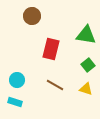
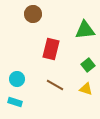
brown circle: moved 1 px right, 2 px up
green triangle: moved 1 px left, 5 px up; rotated 15 degrees counterclockwise
cyan circle: moved 1 px up
